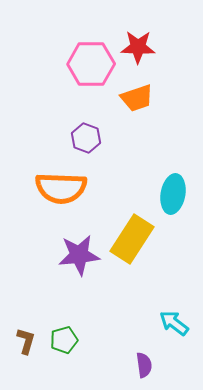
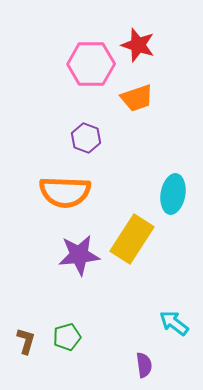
red star: moved 2 px up; rotated 16 degrees clockwise
orange semicircle: moved 4 px right, 4 px down
green pentagon: moved 3 px right, 3 px up
